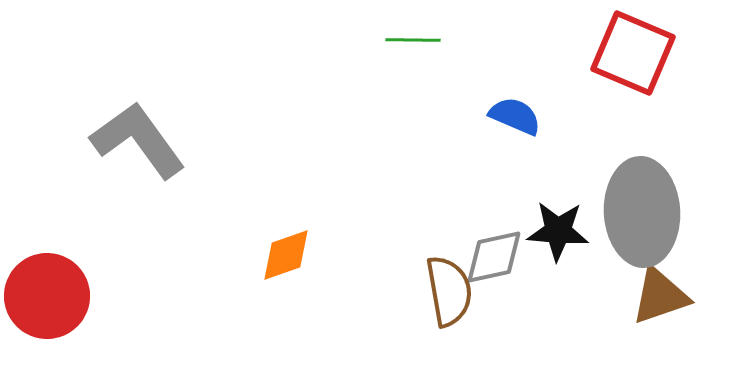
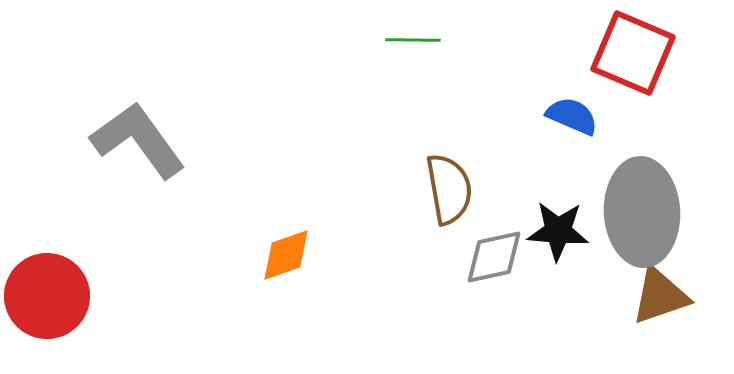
blue semicircle: moved 57 px right
brown semicircle: moved 102 px up
